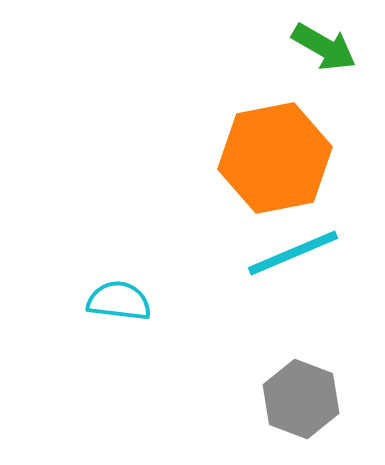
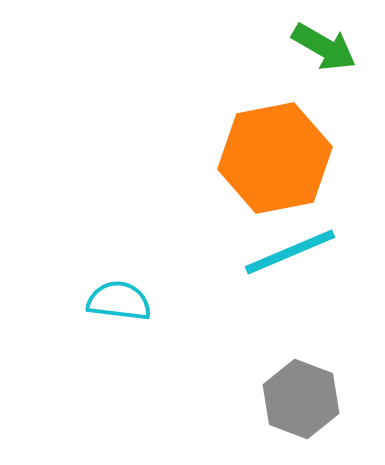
cyan line: moved 3 px left, 1 px up
